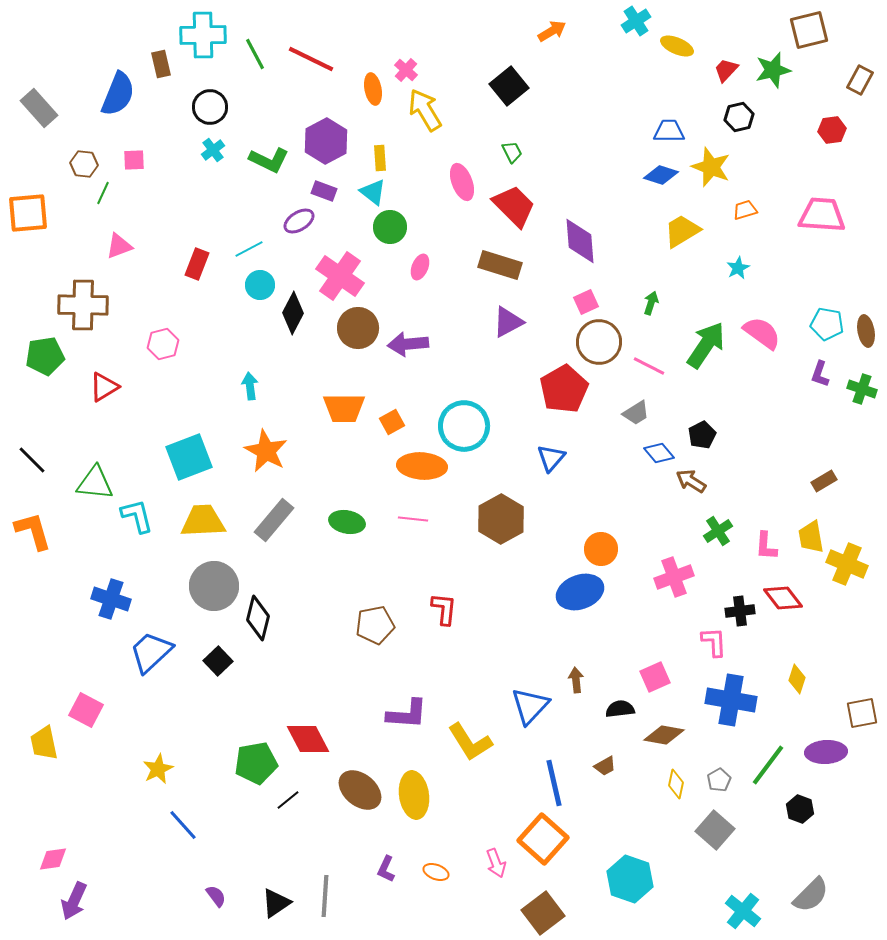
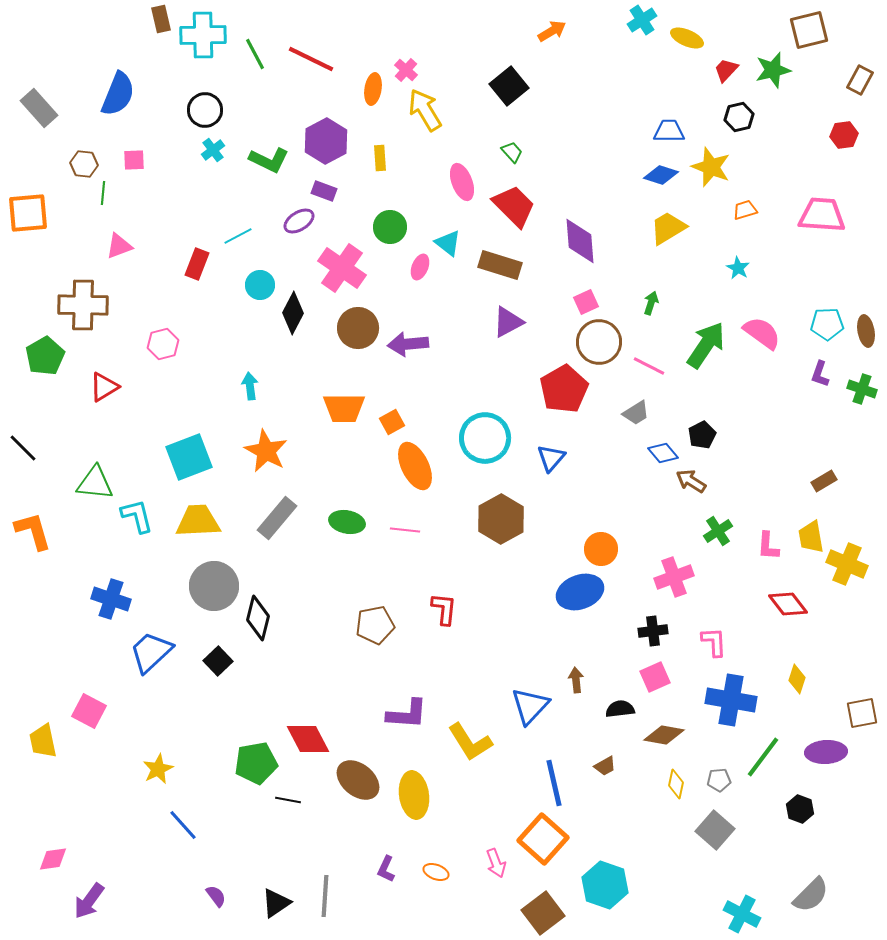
cyan cross at (636, 21): moved 6 px right, 1 px up
yellow ellipse at (677, 46): moved 10 px right, 8 px up
brown rectangle at (161, 64): moved 45 px up
orange ellipse at (373, 89): rotated 20 degrees clockwise
black circle at (210, 107): moved 5 px left, 3 px down
red hexagon at (832, 130): moved 12 px right, 5 px down
green trapezoid at (512, 152): rotated 15 degrees counterclockwise
cyan triangle at (373, 192): moved 75 px right, 51 px down
green line at (103, 193): rotated 20 degrees counterclockwise
yellow trapezoid at (682, 231): moved 14 px left, 3 px up
cyan line at (249, 249): moved 11 px left, 13 px up
cyan star at (738, 268): rotated 15 degrees counterclockwise
pink cross at (340, 276): moved 2 px right, 8 px up
cyan pentagon at (827, 324): rotated 12 degrees counterclockwise
green pentagon at (45, 356): rotated 21 degrees counterclockwise
cyan circle at (464, 426): moved 21 px right, 12 px down
blue diamond at (659, 453): moved 4 px right
black line at (32, 460): moved 9 px left, 12 px up
orange ellipse at (422, 466): moved 7 px left; rotated 60 degrees clockwise
pink line at (413, 519): moved 8 px left, 11 px down
gray rectangle at (274, 520): moved 3 px right, 2 px up
yellow trapezoid at (203, 521): moved 5 px left
pink L-shape at (766, 546): moved 2 px right
red diamond at (783, 598): moved 5 px right, 6 px down
black cross at (740, 611): moved 87 px left, 20 px down
pink square at (86, 710): moved 3 px right, 1 px down
yellow trapezoid at (44, 743): moved 1 px left, 2 px up
green line at (768, 765): moved 5 px left, 8 px up
gray pentagon at (719, 780): rotated 25 degrees clockwise
brown ellipse at (360, 790): moved 2 px left, 10 px up
black line at (288, 800): rotated 50 degrees clockwise
cyan hexagon at (630, 879): moved 25 px left, 6 px down
purple arrow at (74, 901): moved 15 px right; rotated 12 degrees clockwise
cyan cross at (743, 911): moved 1 px left, 3 px down; rotated 12 degrees counterclockwise
